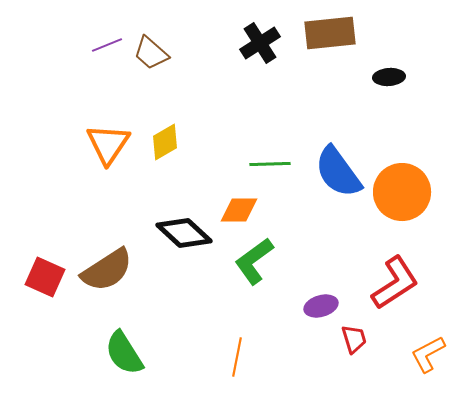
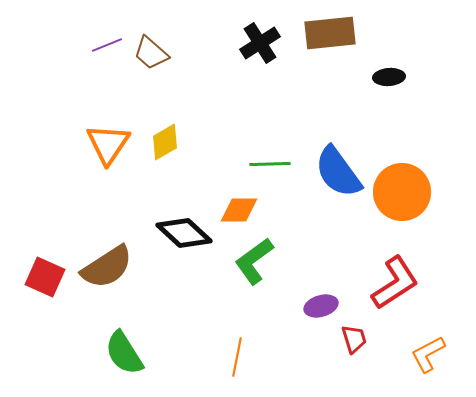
brown semicircle: moved 3 px up
